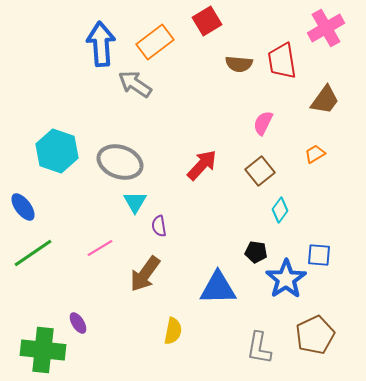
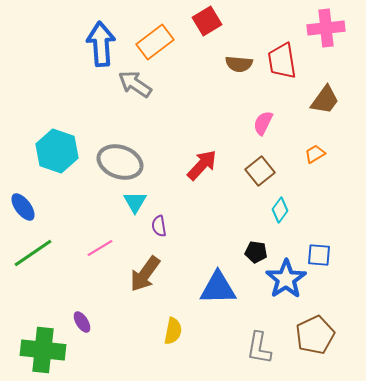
pink cross: rotated 24 degrees clockwise
purple ellipse: moved 4 px right, 1 px up
